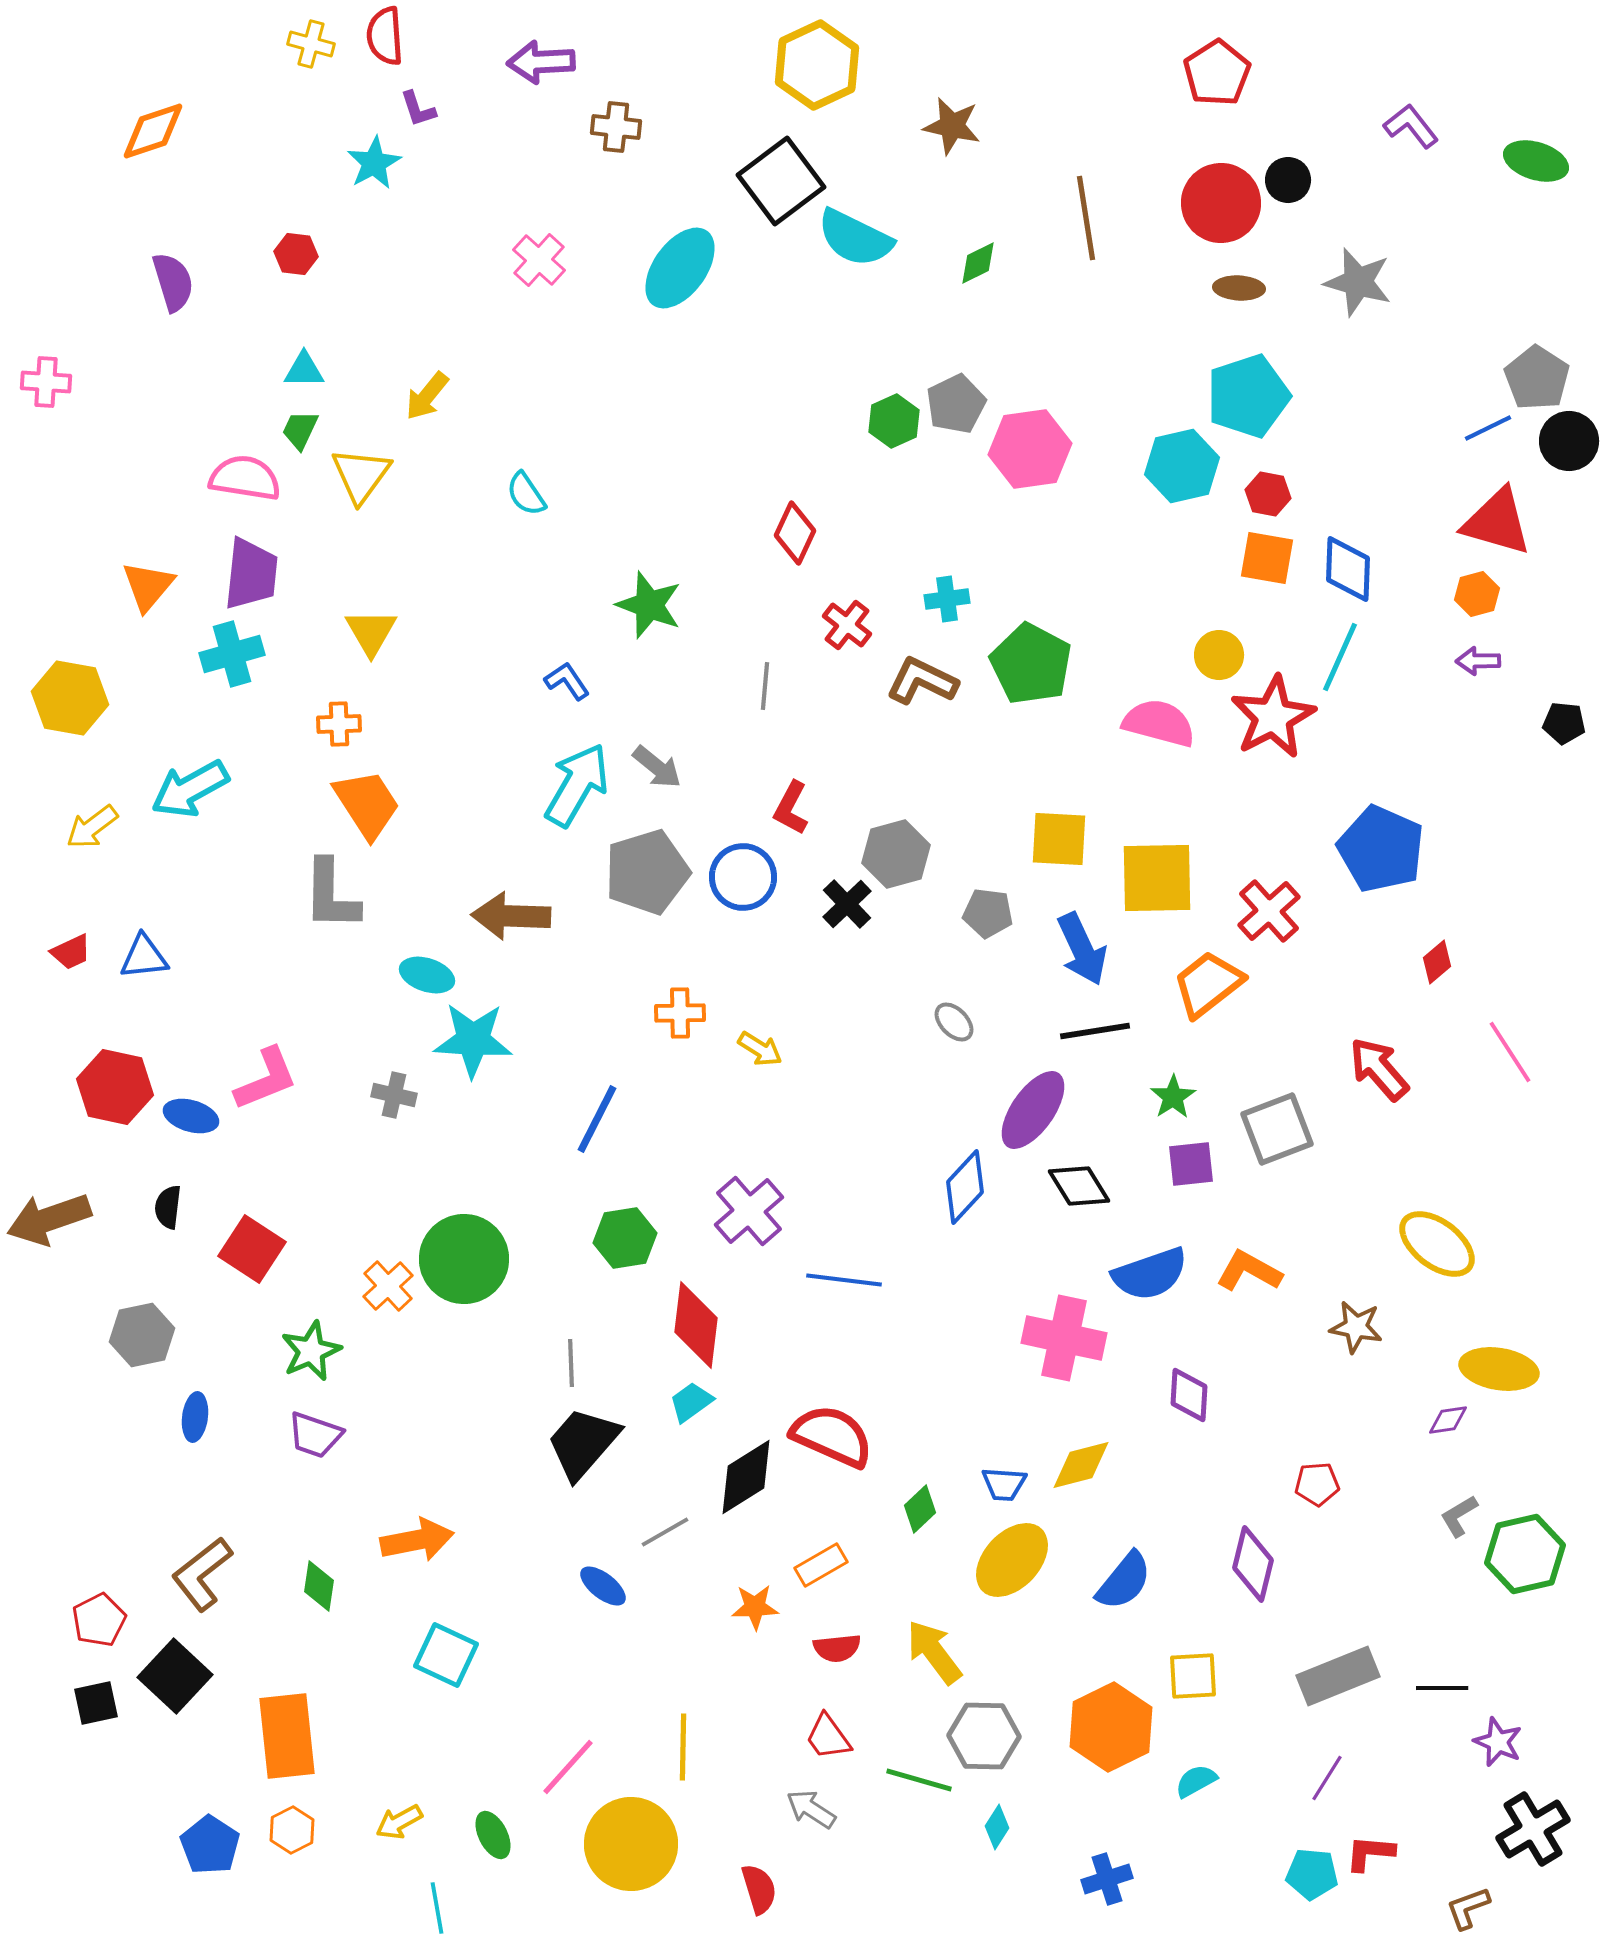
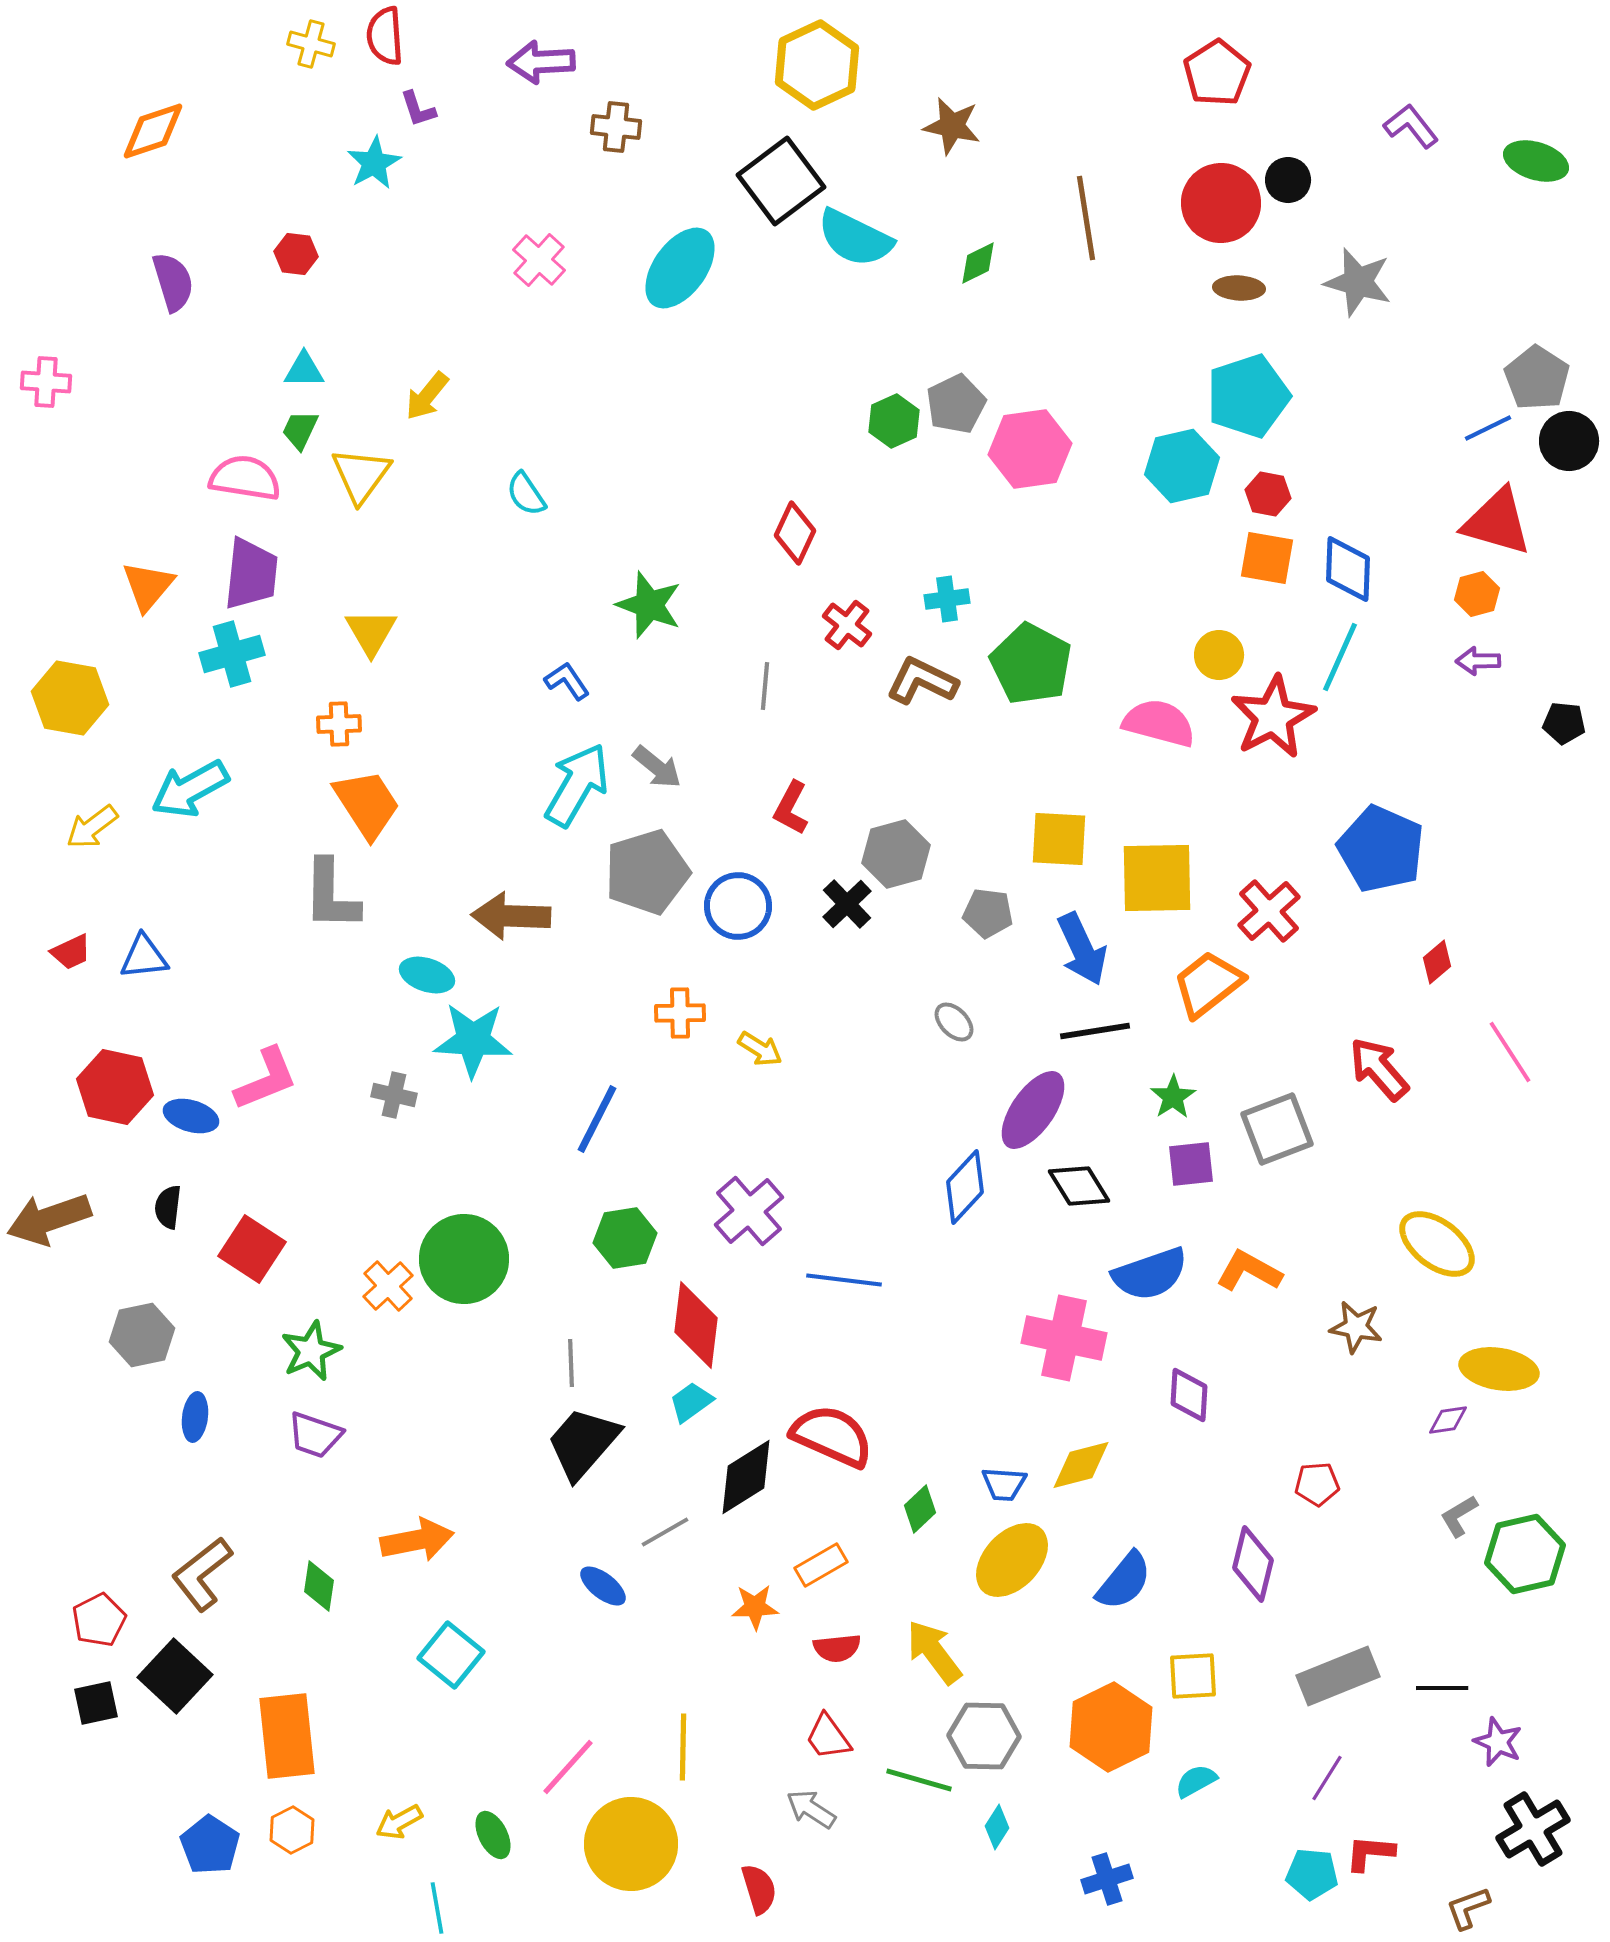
blue circle at (743, 877): moved 5 px left, 29 px down
cyan square at (446, 1655): moved 5 px right; rotated 14 degrees clockwise
